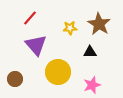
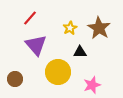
brown star: moved 4 px down
yellow star: rotated 24 degrees counterclockwise
black triangle: moved 10 px left
